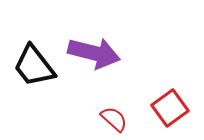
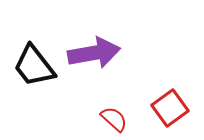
purple arrow: rotated 24 degrees counterclockwise
